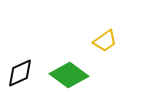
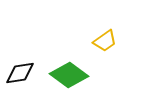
black diamond: rotated 16 degrees clockwise
